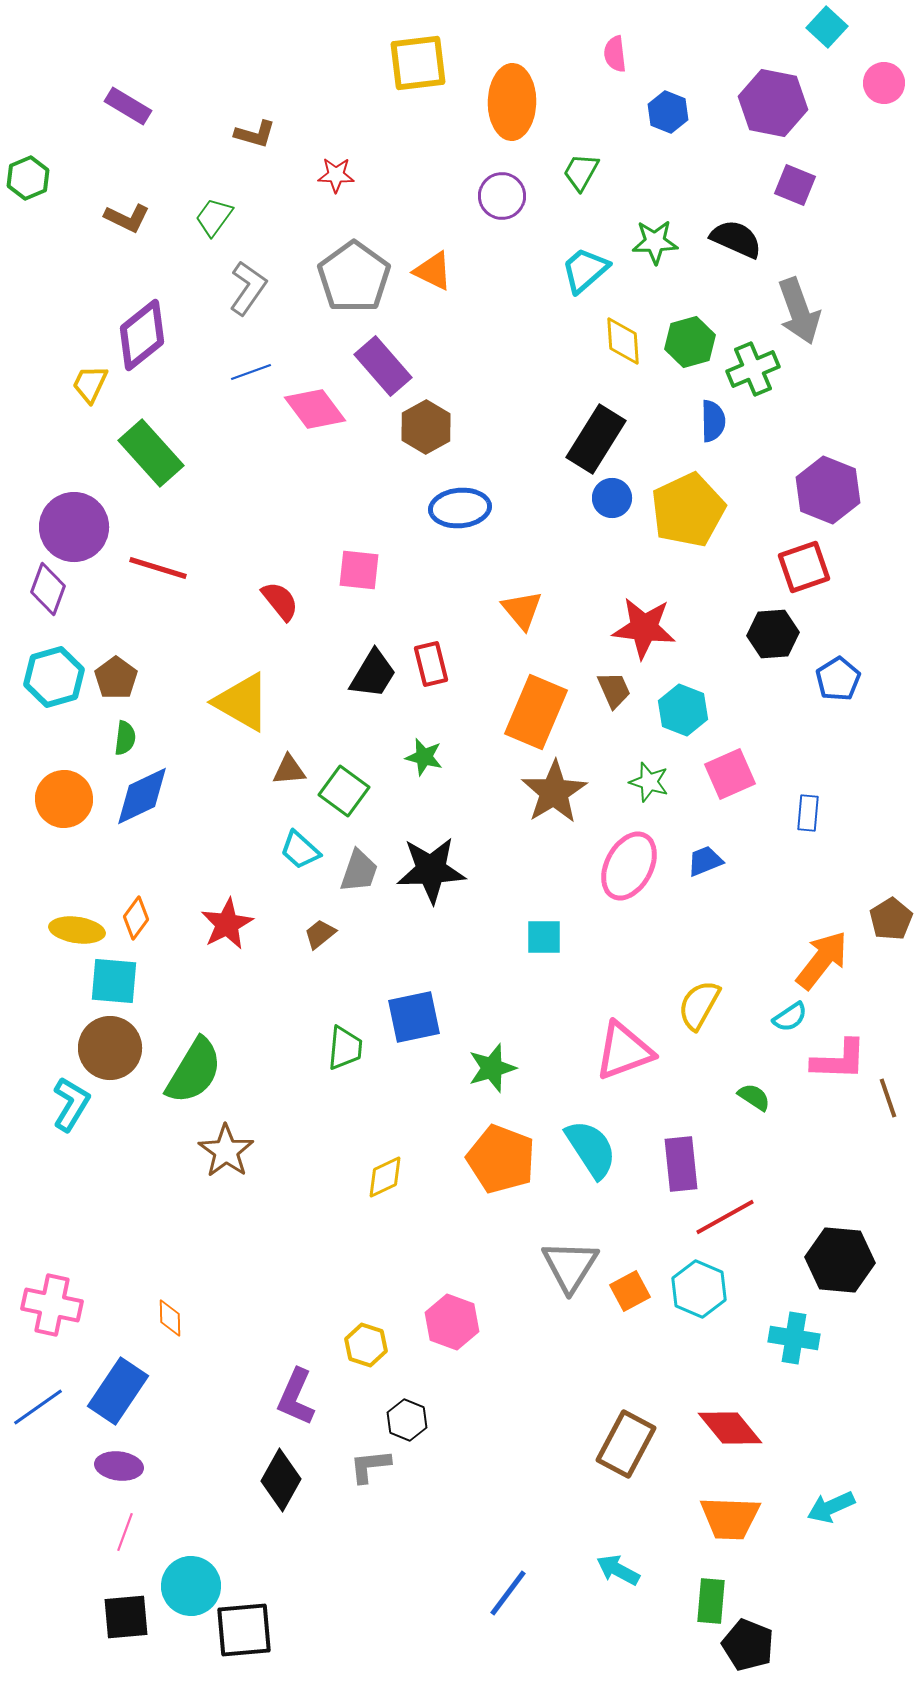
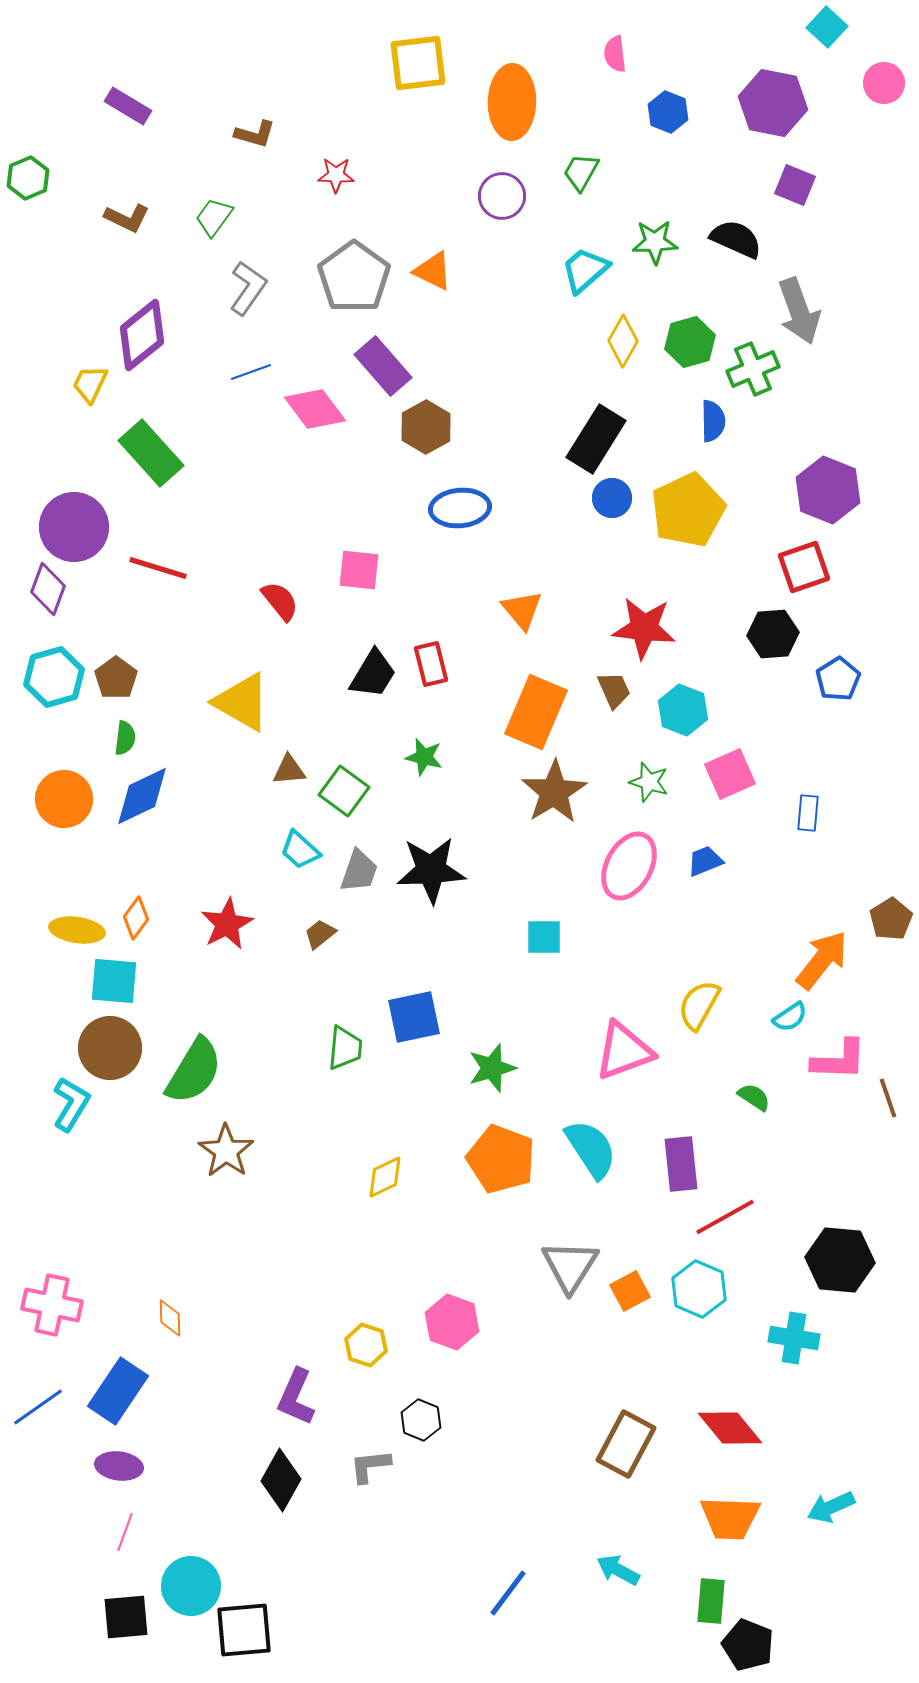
yellow diamond at (623, 341): rotated 33 degrees clockwise
black hexagon at (407, 1420): moved 14 px right
